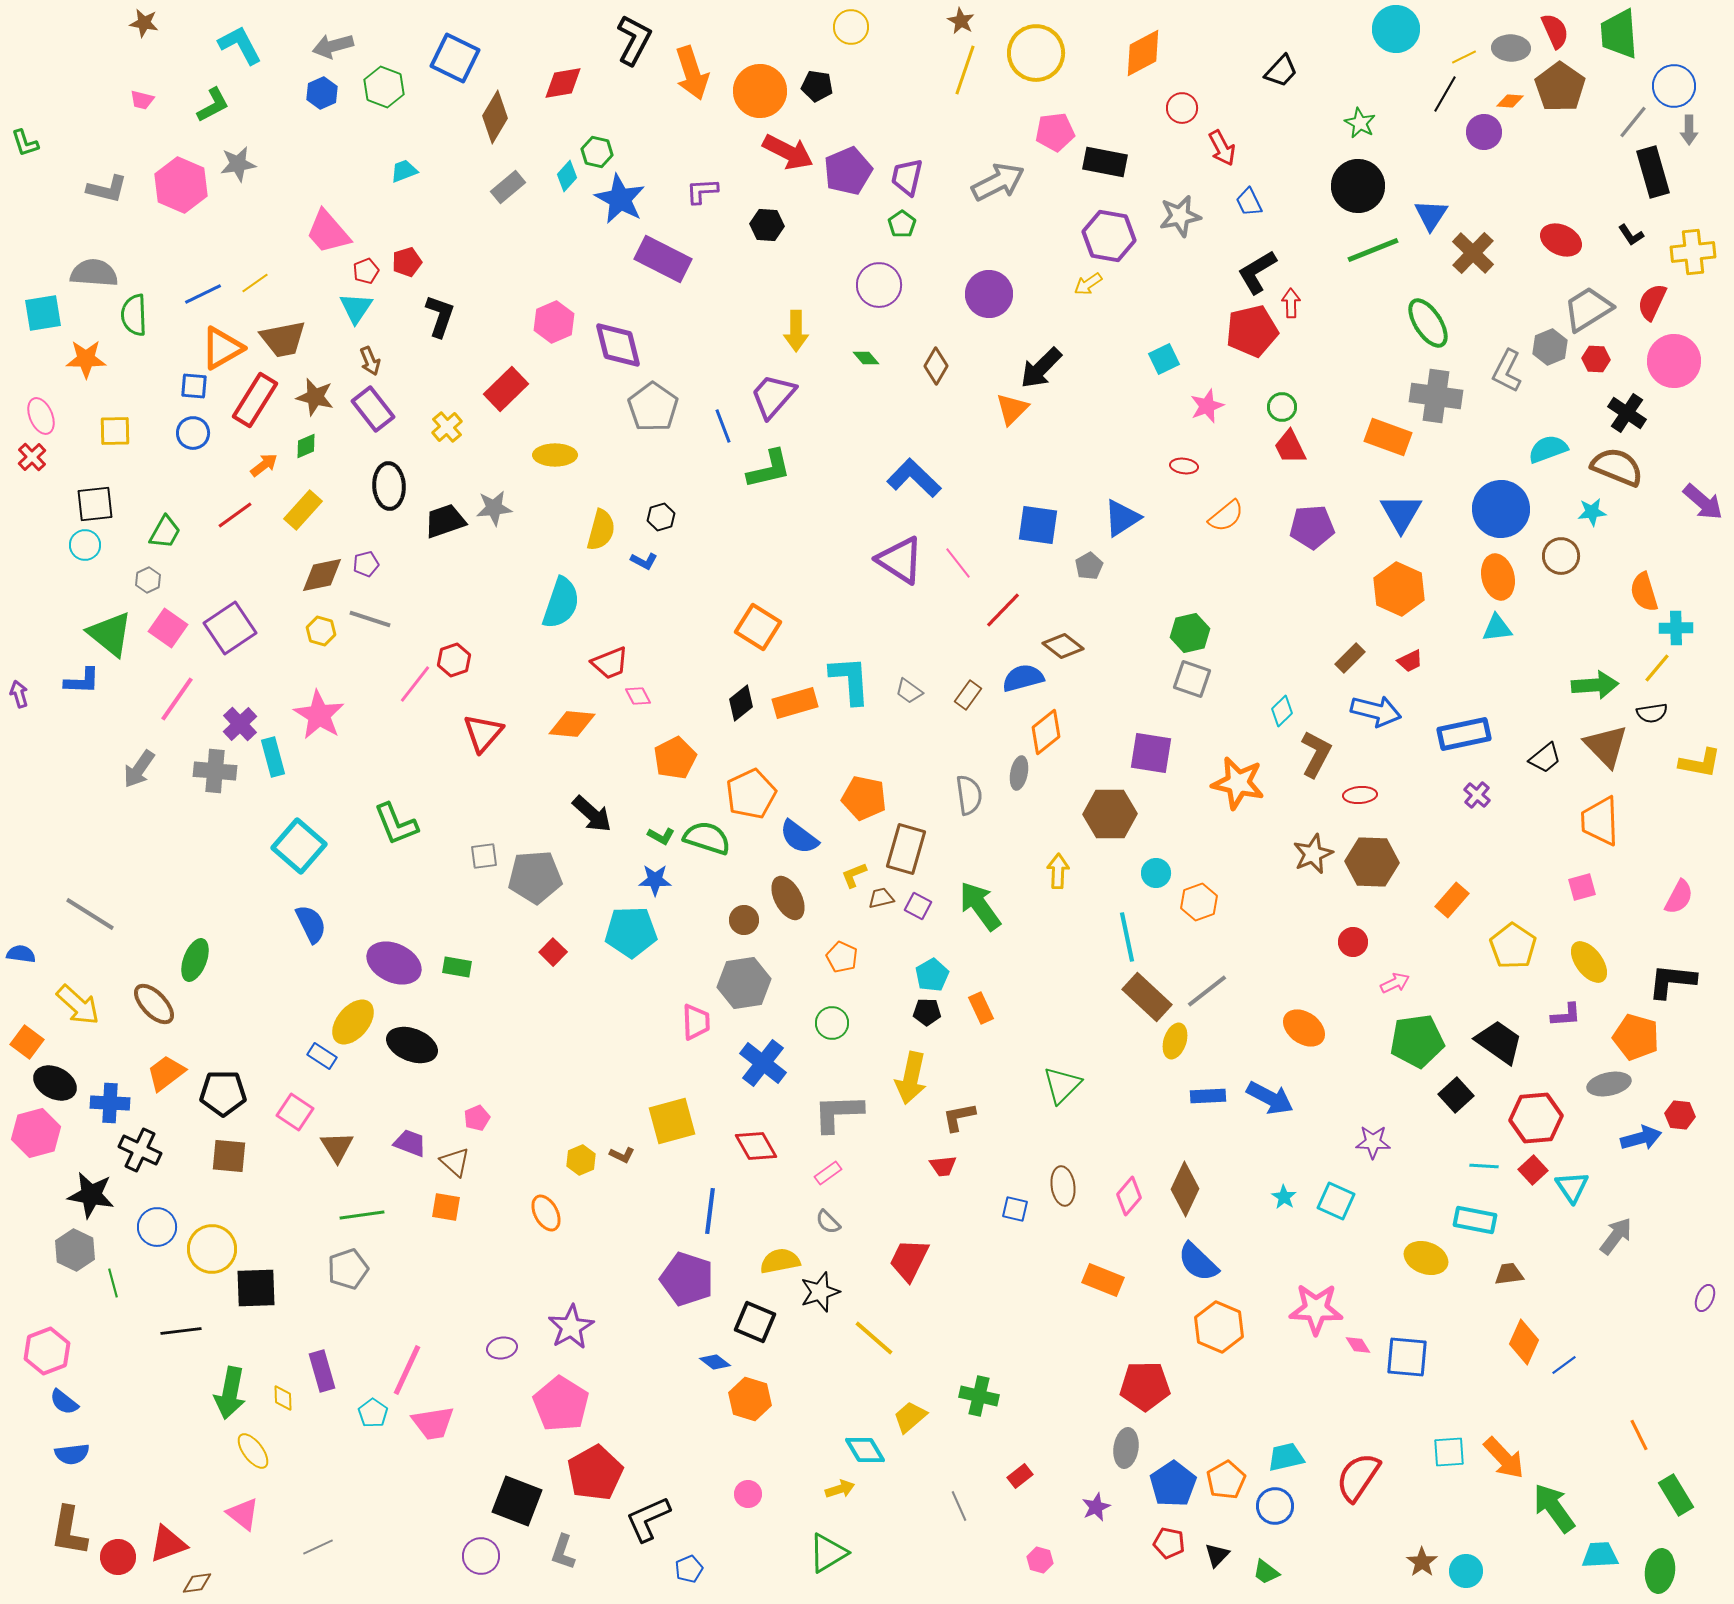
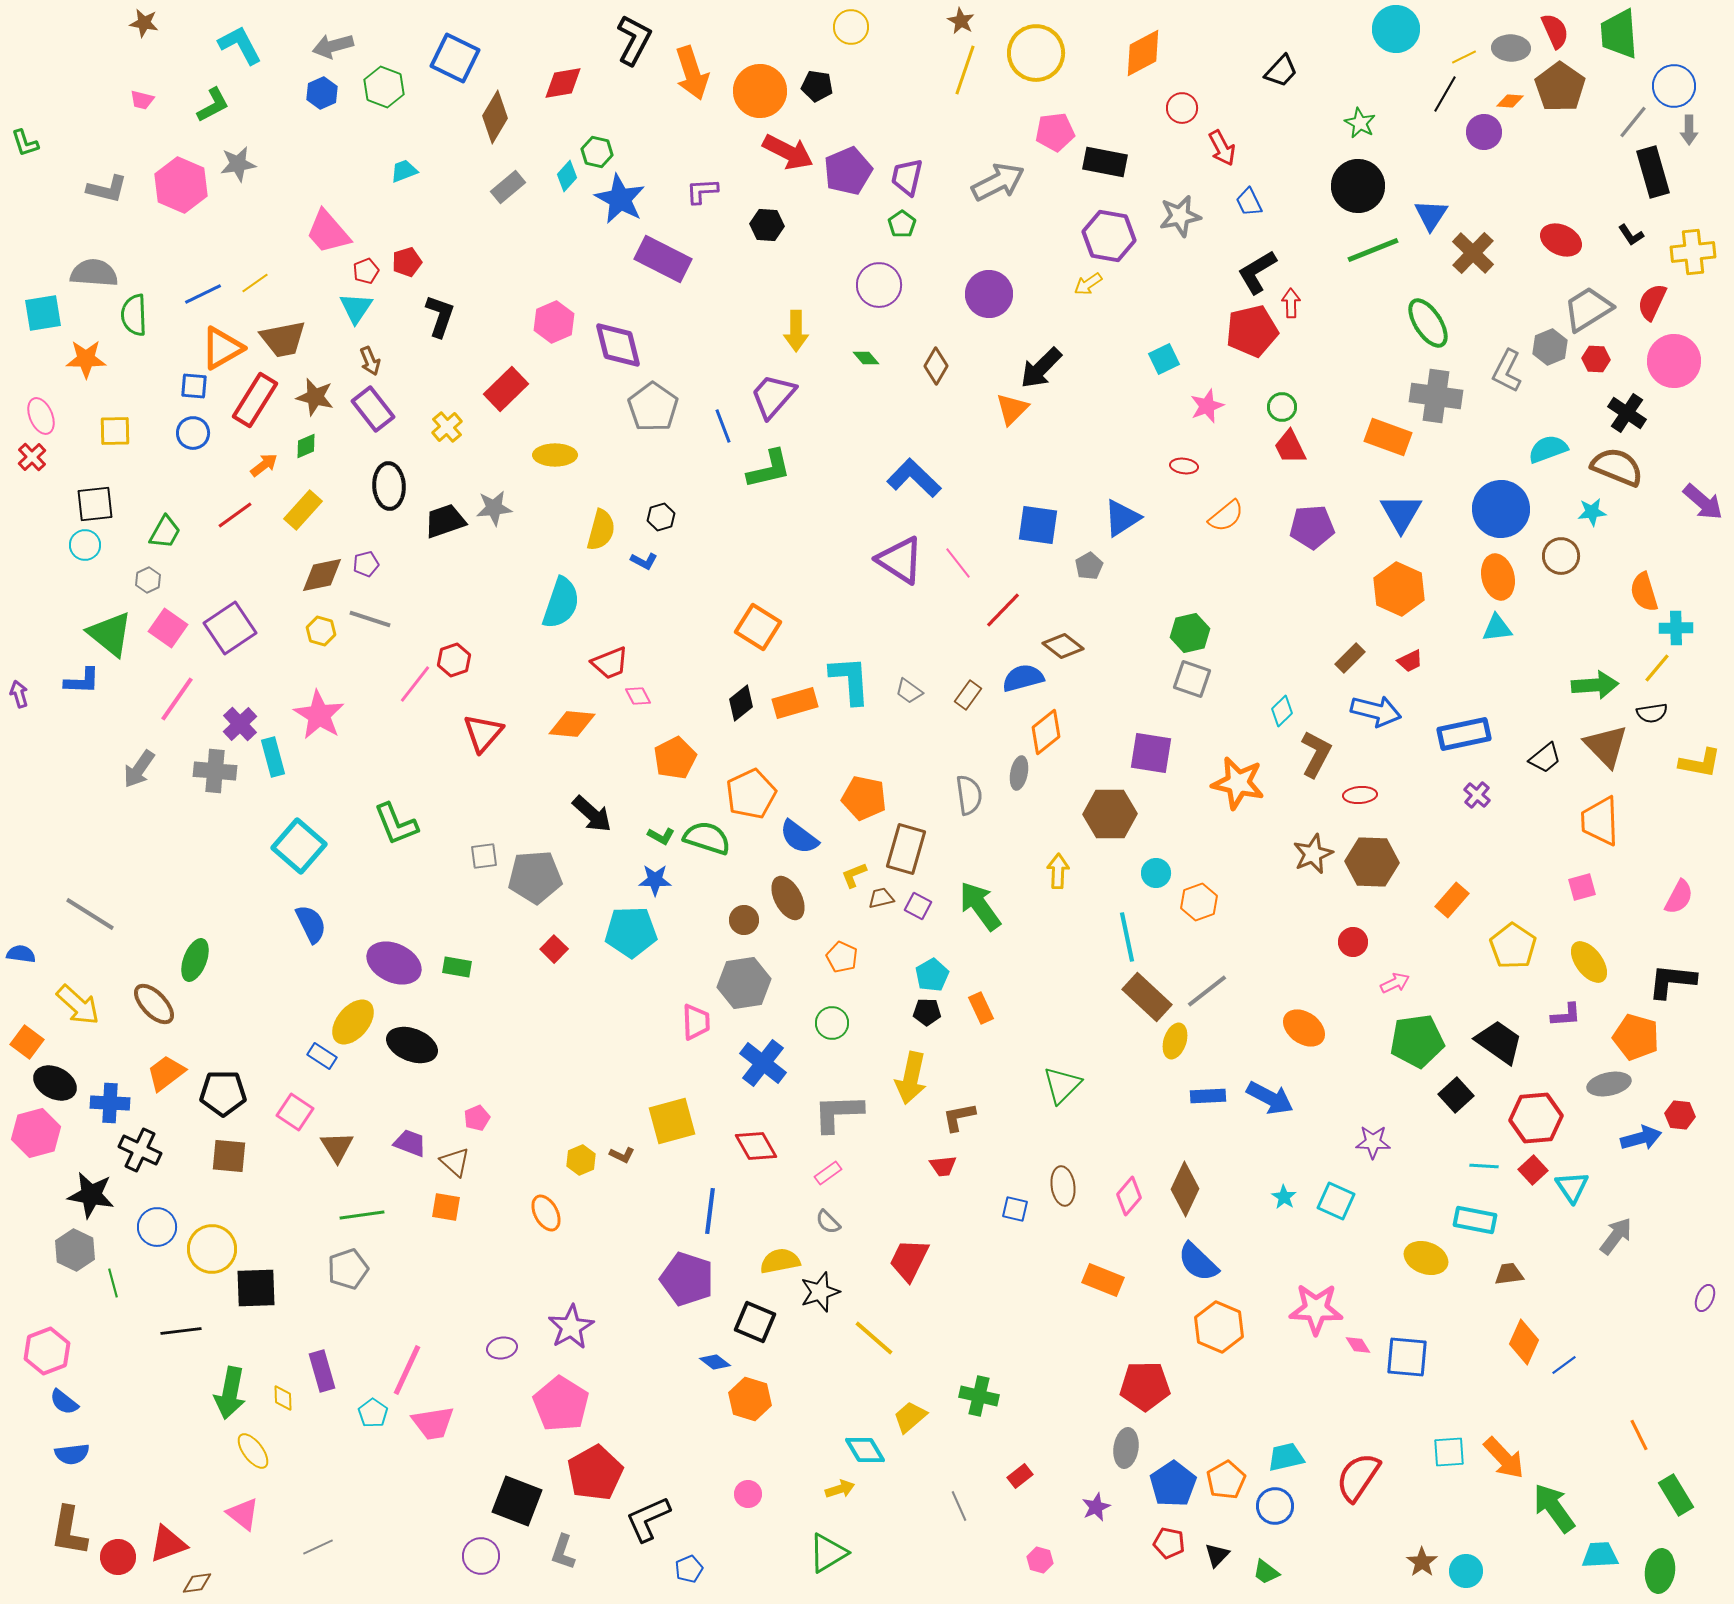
red square at (553, 952): moved 1 px right, 3 px up
